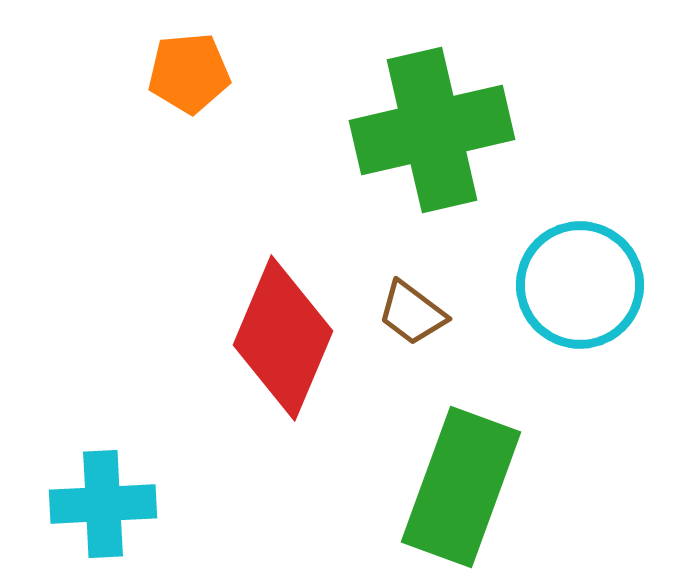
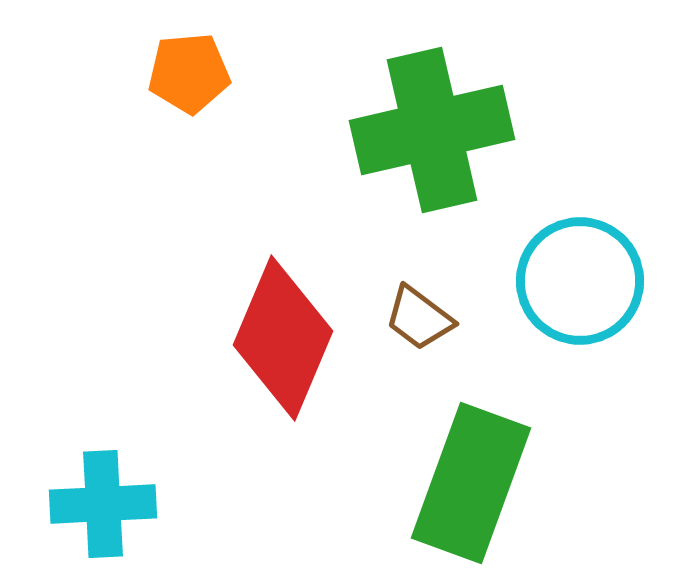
cyan circle: moved 4 px up
brown trapezoid: moved 7 px right, 5 px down
green rectangle: moved 10 px right, 4 px up
